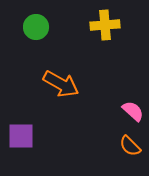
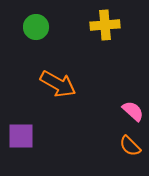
orange arrow: moved 3 px left
